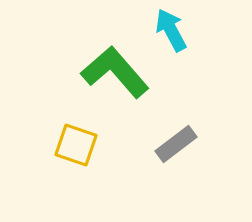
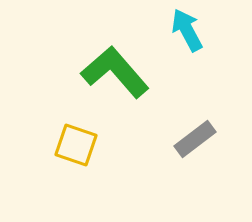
cyan arrow: moved 16 px right
gray rectangle: moved 19 px right, 5 px up
